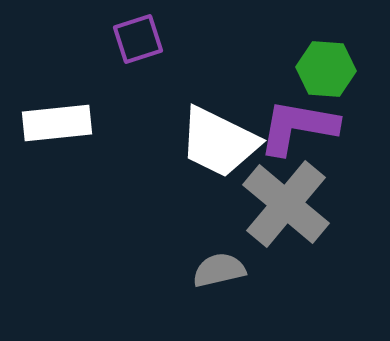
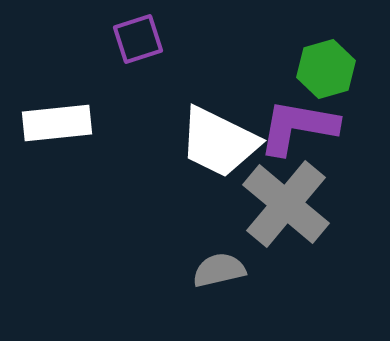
green hexagon: rotated 20 degrees counterclockwise
